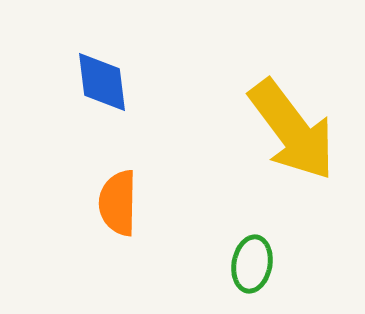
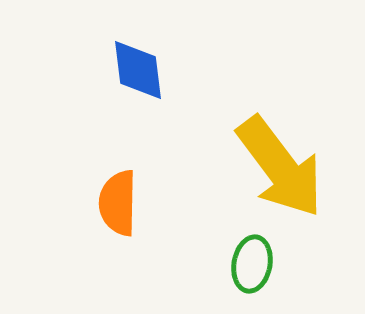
blue diamond: moved 36 px right, 12 px up
yellow arrow: moved 12 px left, 37 px down
